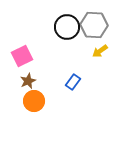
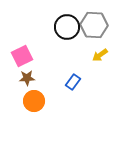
yellow arrow: moved 4 px down
brown star: moved 1 px left, 3 px up; rotated 21 degrees clockwise
